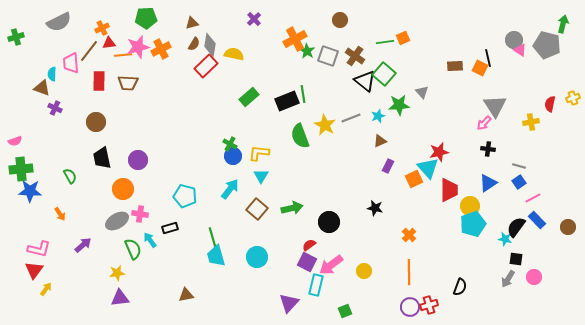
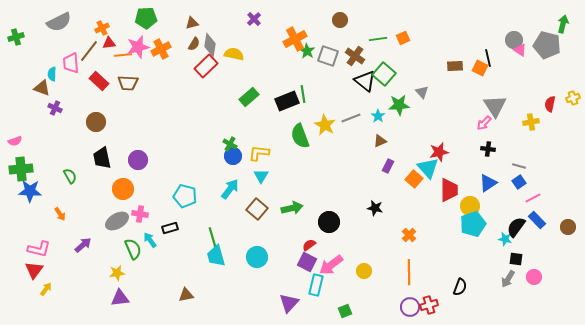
green line at (385, 42): moved 7 px left, 3 px up
red rectangle at (99, 81): rotated 48 degrees counterclockwise
cyan star at (378, 116): rotated 16 degrees counterclockwise
orange square at (414, 179): rotated 24 degrees counterclockwise
